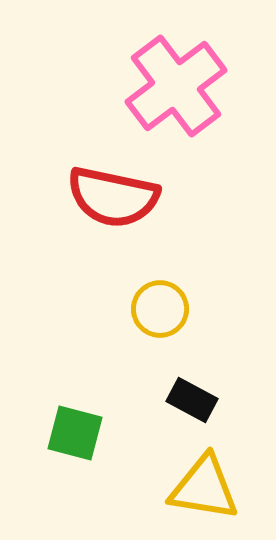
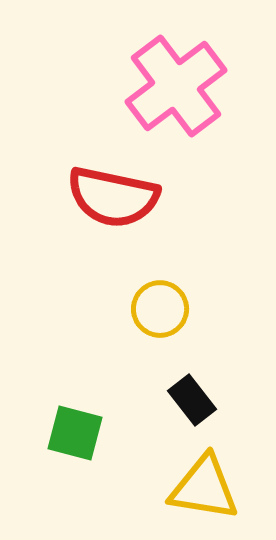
black rectangle: rotated 24 degrees clockwise
